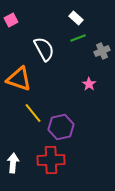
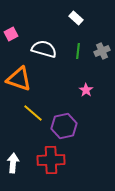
pink square: moved 14 px down
green line: moved 13 px down; rotated 63 degrees counterclockwise
white semicircle: rotated 45 degrees counterclockwise
pink star: moved 3 px left, 6 px down
yellow line: rotated 10 degrees counterclockwise
purple hexagon: moved 3 px right, 1 px up
